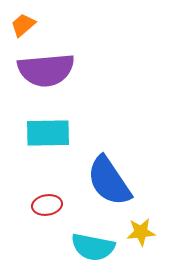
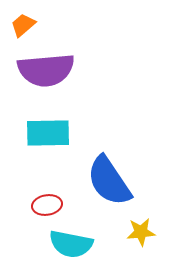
cyan semicircle: moved 22 px left, 3 px up
